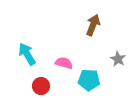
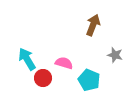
cyan arrow: moved 5 px down
gray star: moved 3 px left, 4 px up; rotated 14 degrees counterclockwise
cyan pentagon: rotated 20 degrees clockwise
red circle: moved 2 px right, 8 px up
